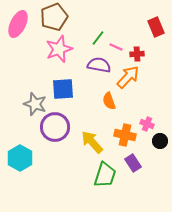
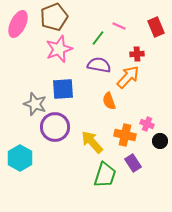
pink line: moved 3 px right, 21 px up
